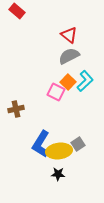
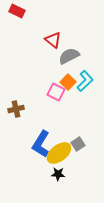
red rectangle: rotated 14 degrees counterclockwise
red triangle: moved 16 px left, 5 px down
yellow ellipse: moved 2 px down; rotated 30 degrees counterclockwise
